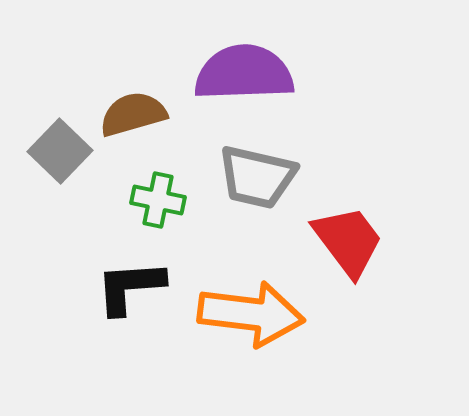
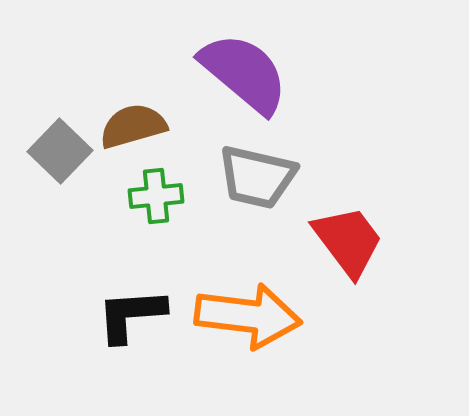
purple semicircle: rotated 42 degrees clockwise
brown semicircle: moved 12 px down
green cross: moved 2 px left, 4 px up; rotated 18 degrees counterclockwise
black L-shape: moved 1 px right, 28 px down
orange arrow: moved 3 px left, 2 px down
